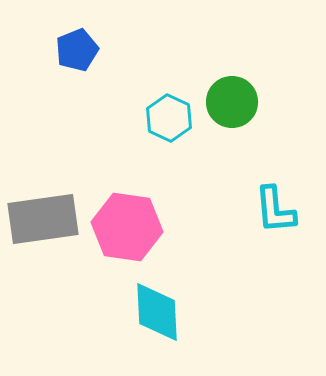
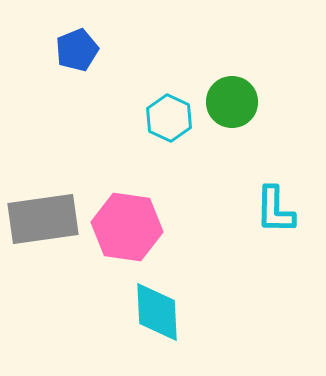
cyan L-shape: rotated 6 degrees clockwise
